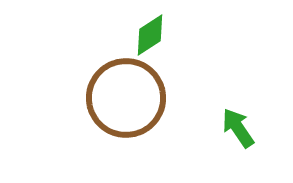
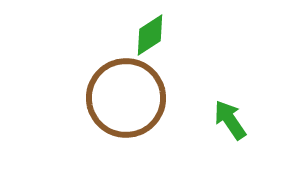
green arrow: moved 8 px left, 8 px up
